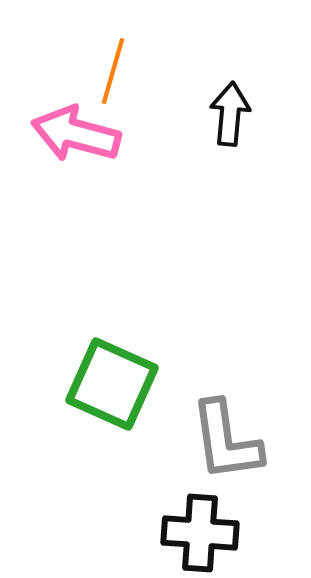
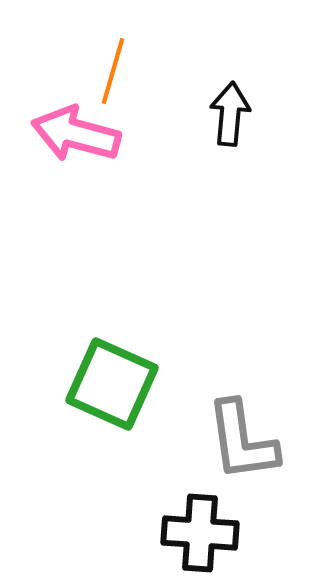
gray L-shape: moved 16 px right
